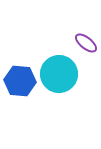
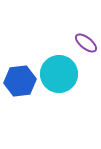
blue hexagon: rotated 12 degrees counterclockwise
